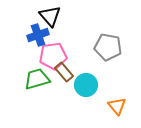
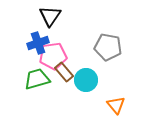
black triangle: rotated 15 degrees clockwise
blue cross: moved 8 px down
cyan circle: moved 5 px up
orange triangle: moved 1 px left, 1 px up
